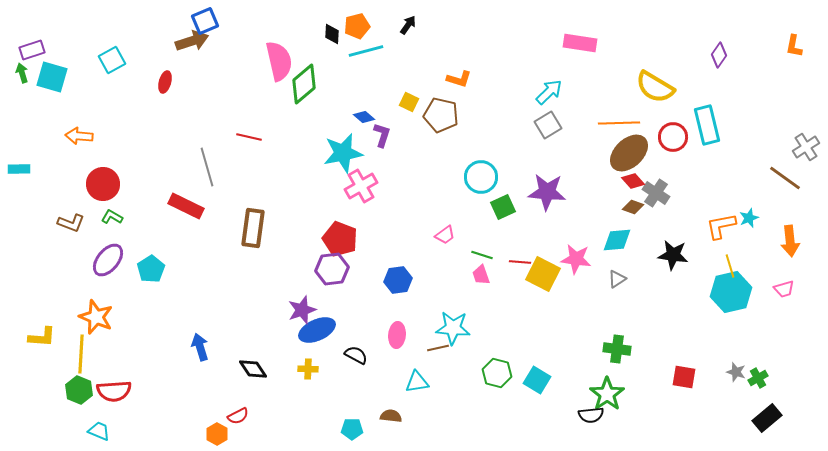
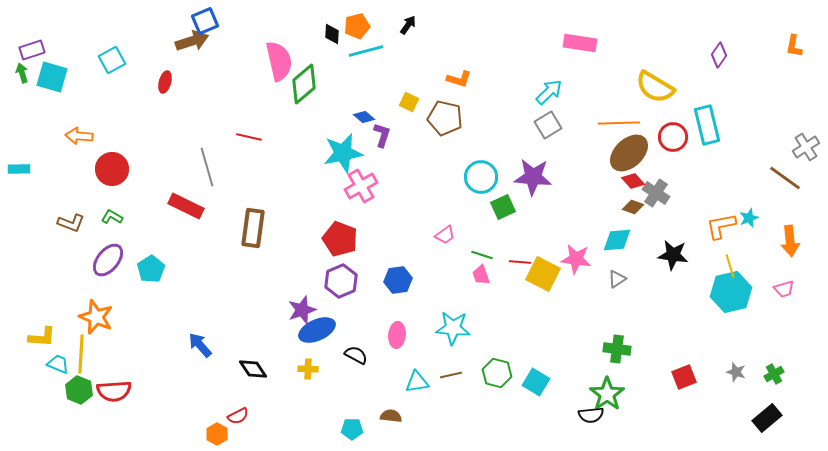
brown pentagon at (441, 115): moved 4 px right, 3 px down
red circle at (103, 184): moved 9 px right, 15 px up
purple star at (547, 192): moved 14 px left, 15 px up
purple hexagon at (332, 269): moved 9 px right, 12 px down; rotated 16 degrees counterclockwise
blue arrow at (200, 347): moved 2 px up; rotated 24 degrees counterclockwise
brown line at (438, 348): moved 13 px right, 27 px down
red square at (684, 377): rotated 30 degrees counterclockwise
green cross at (758, 378): moved 16 px right, 4 px up
cyan square at (537, 380): moved 1 px left, 2 px down
cyan trapezoid at (99, 431): moved 41 px left, 67 px up
